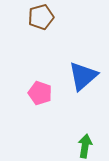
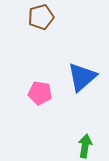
blue triangle: moved 1 px left, 1 px down
pink pentagon: rotated 10 degrees counterclockwise
